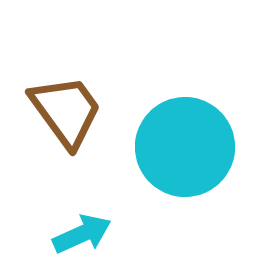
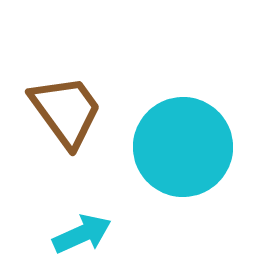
cyan circle: moved 2 px left
